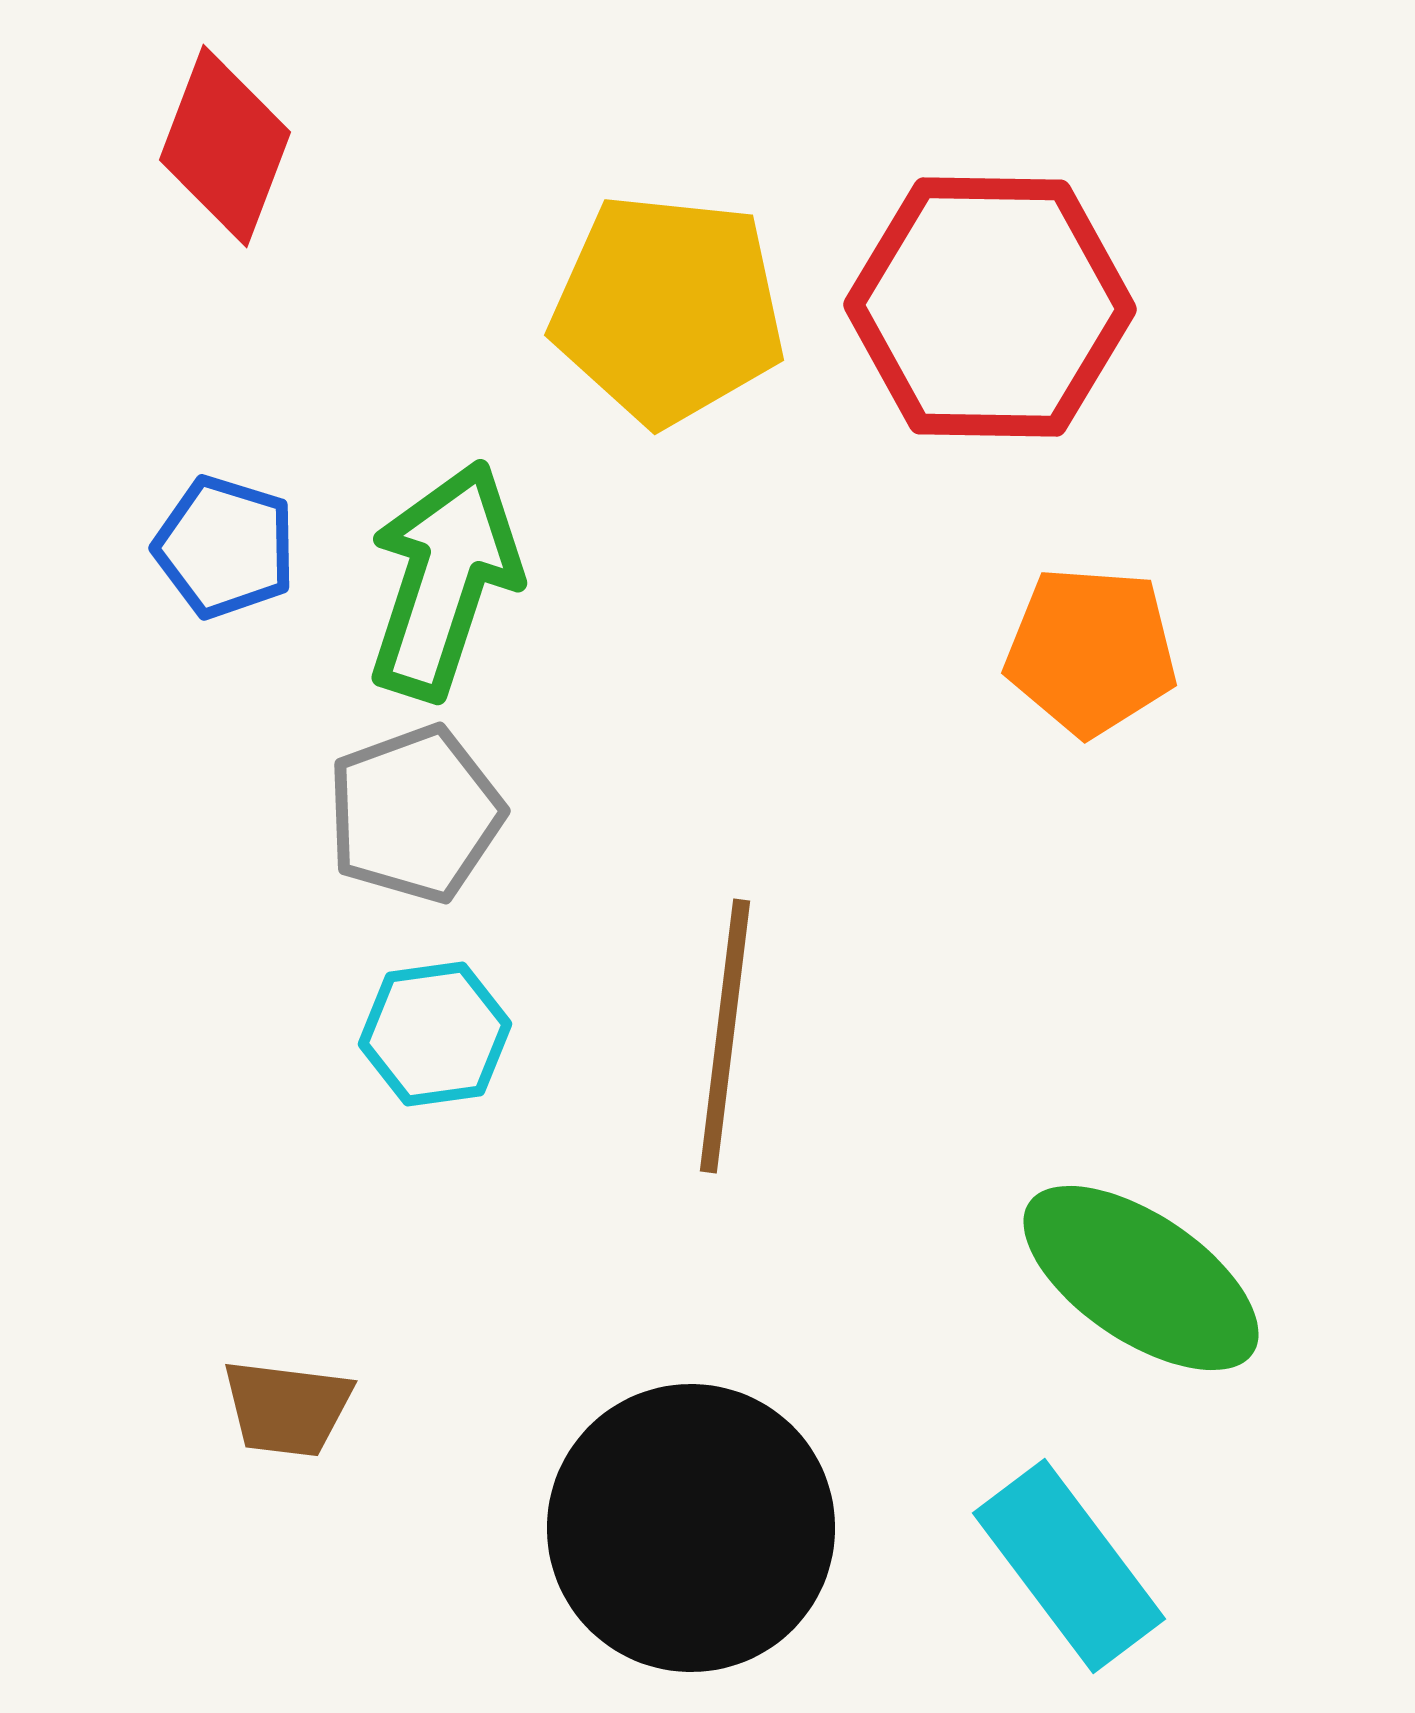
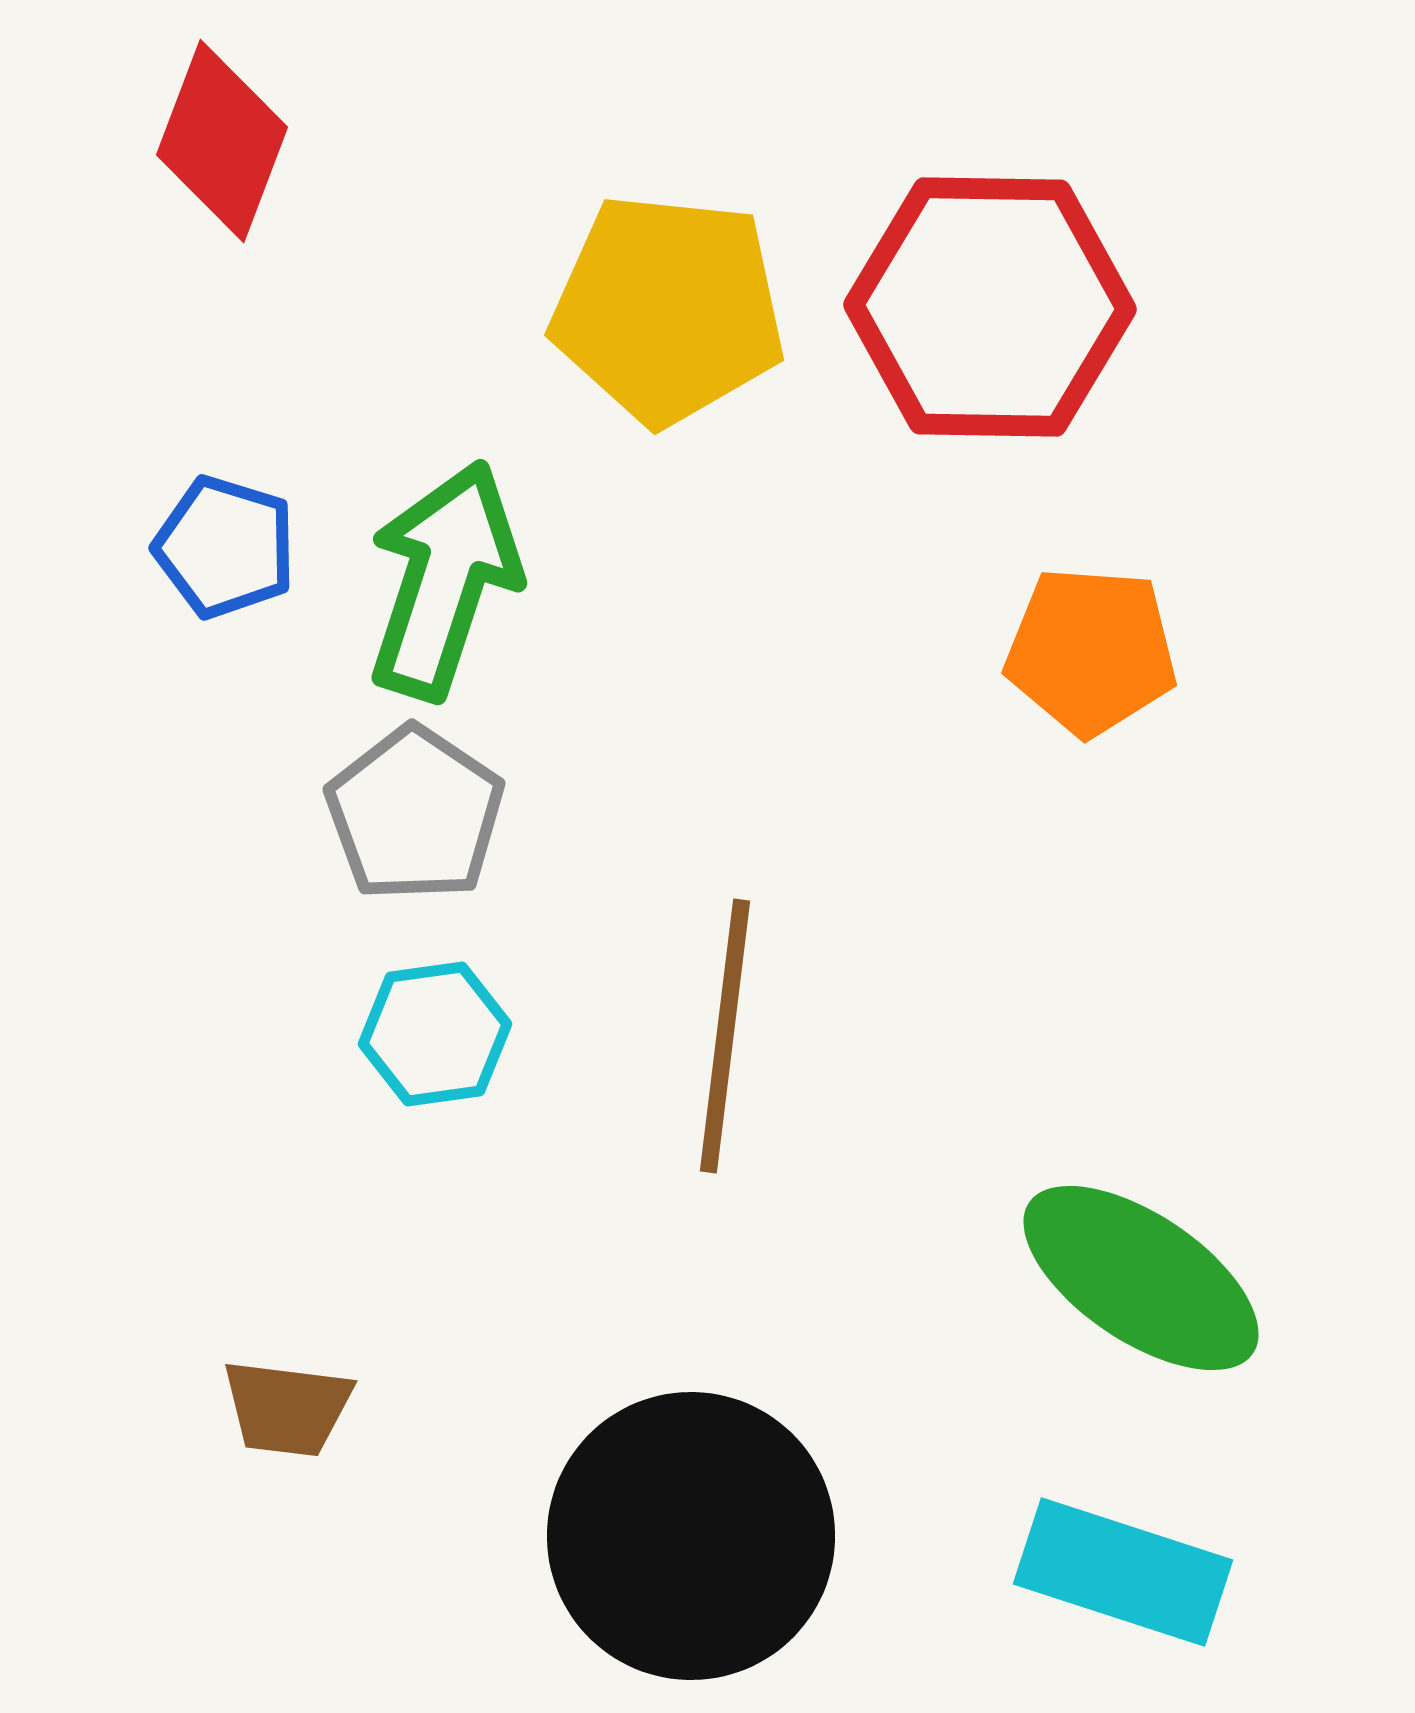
red diamond: moved 3 px left, 5 px up
gray pentagon: rotated 18 degrees counterclockwise
black circle: moved 8 px down
cyan rectangle: moved 54 px right, 6 px down; rotated 35 degrees counterclockwise
